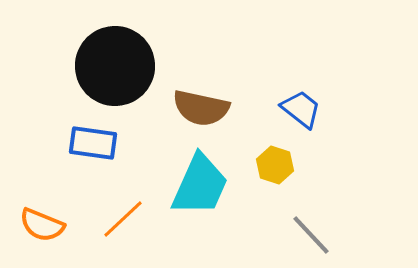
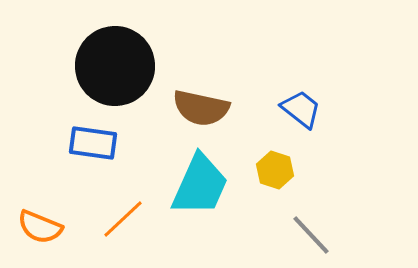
yellow hexagon: moved 5 px down
orange semicircle: moved 2 px left, 2 px down
